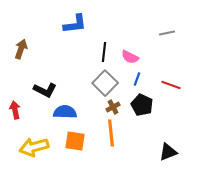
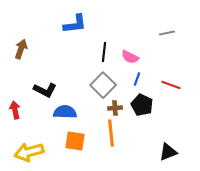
gray square: moved 2 px left, 2 px down
brown cross: moved 2 px right, 1 px down; rotated 24 degrees clockwise
yellow arrow: moved 5 px left, 5 px down
